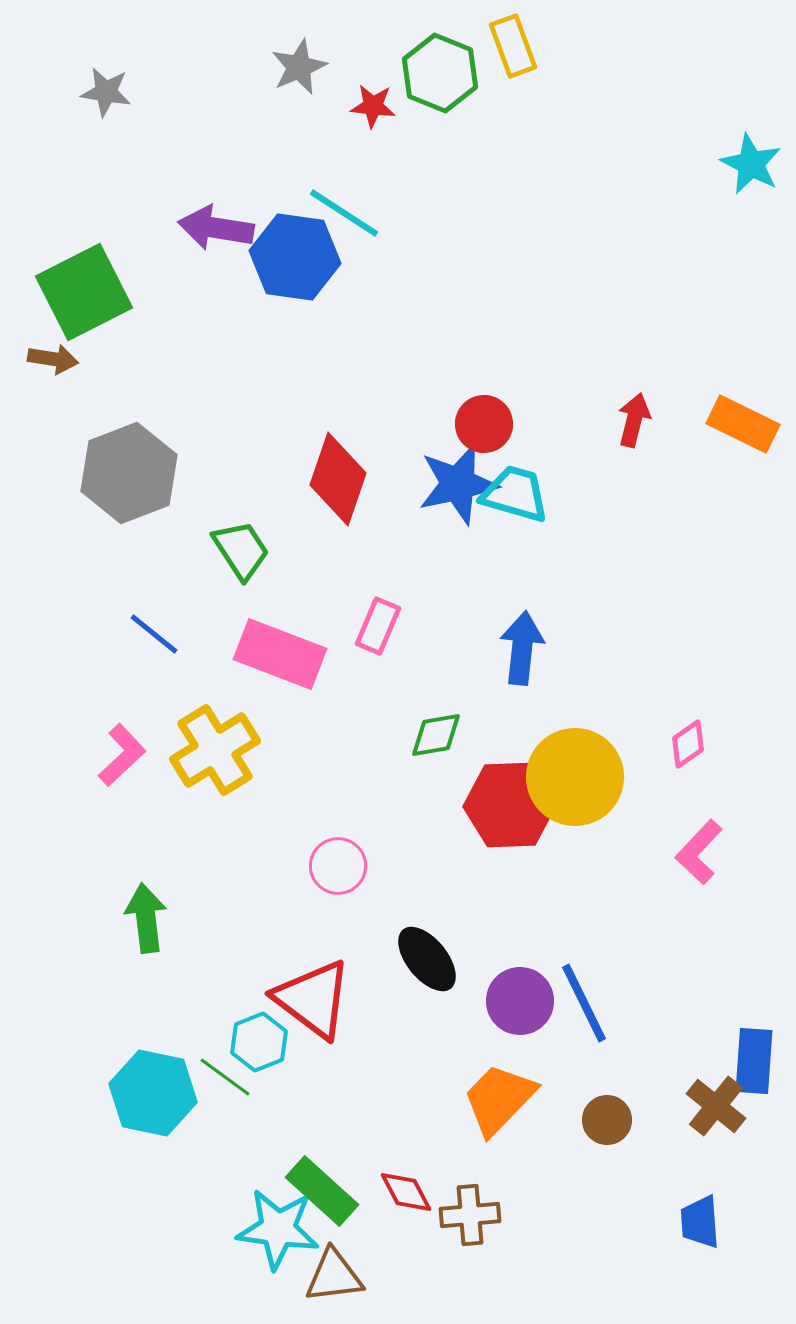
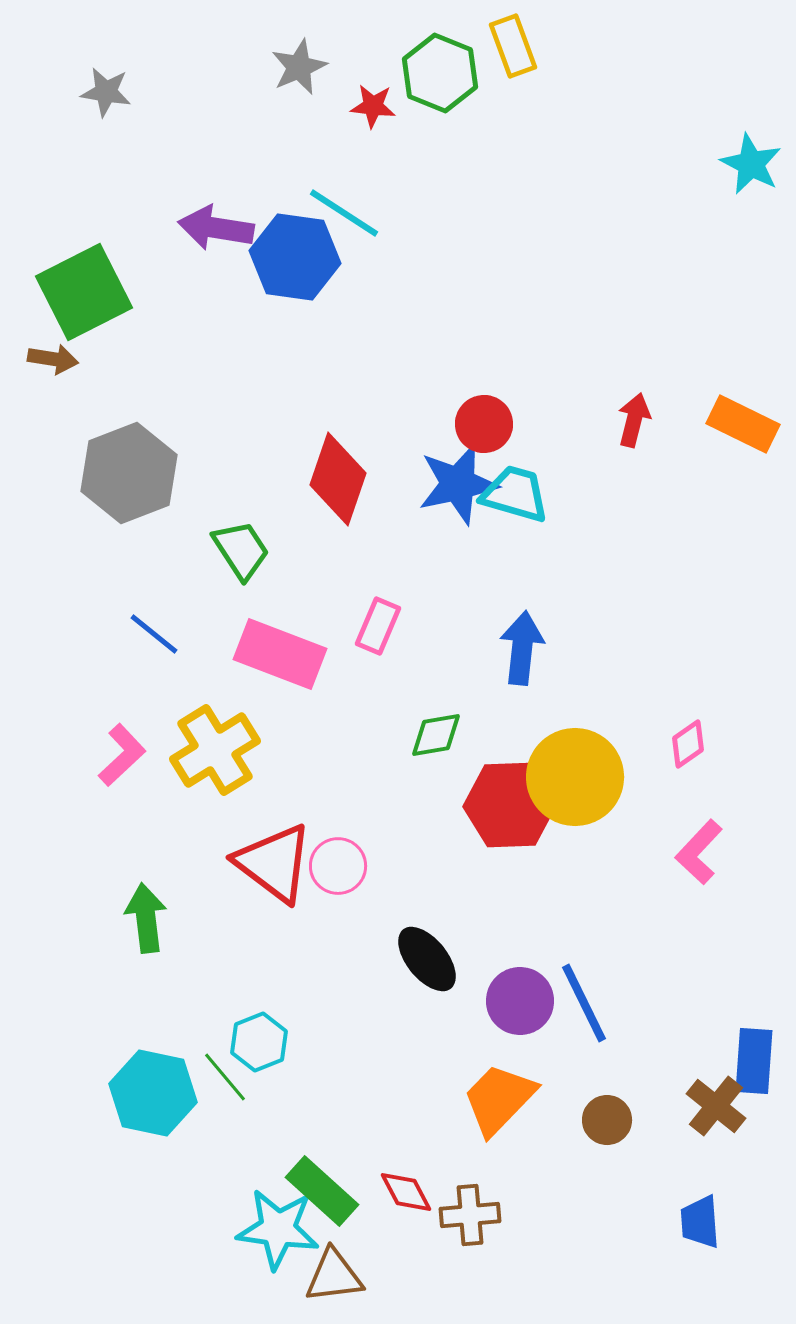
red triangle at (313, 999): moved 39 px left, 136 px up
green line at (225, 1077): rotated 14 degrees clockwise
